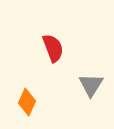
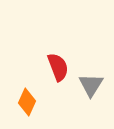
red semicircle: moved 5 px right, 19 px down
